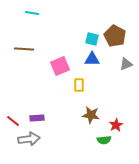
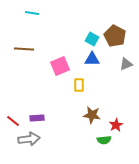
cyan square: rotated 16 degrees clockwise
brown star: moved 1 px right
